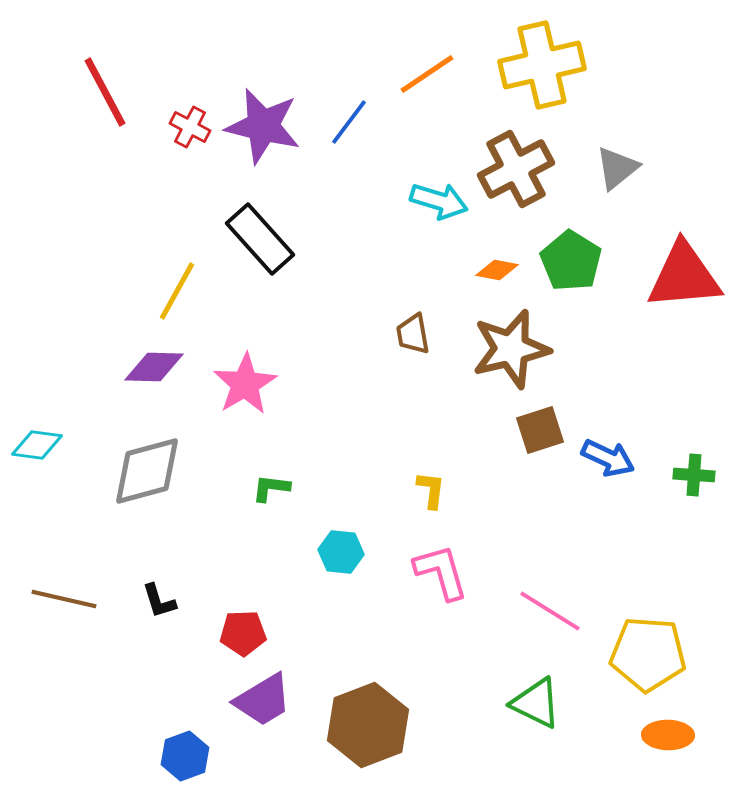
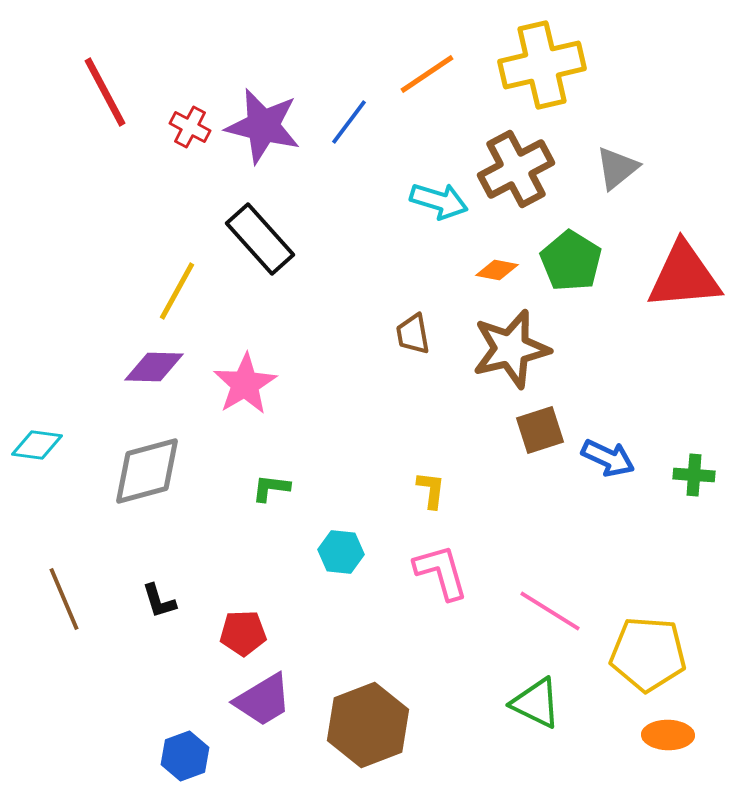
brown line: rotated 54 degrees clockwise
